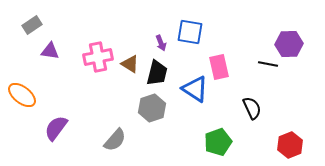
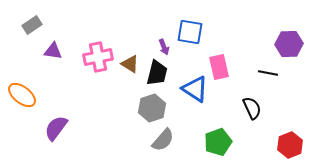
purple arrow: moved 3 px right, 4 px down
purple triangle: moved 3 px right
black line: moved 9 px down
gray semicircle: moved 48 px right
